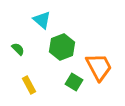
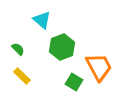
yellow rectangle: moved 7 px left, 9 px up; rotated 18 degrees counterclockwise
